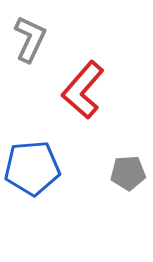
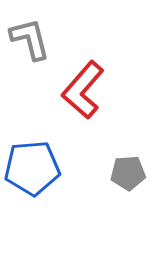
gray L-shape: rotated 39 degrees counterclockwise
